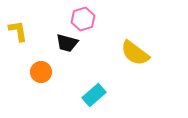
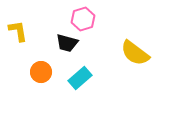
cyan rectangle: moved 14 px left, 17 px up
